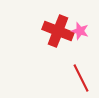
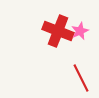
pink star: rotated 30 degrees clockwise
